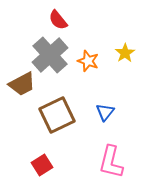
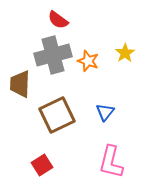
red semicircle: rotated 15 degrees counterclockwise
gray cross: moved 3 px right; rotated 27 degrees clockwise
brown trapezoid: moved 2 px left; rotated 120 degrees clockwise
